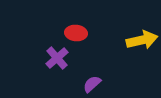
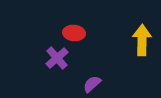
red ellipse: moved 2 px left
yellow arrow: rotated 76 degrees counterclockwise
